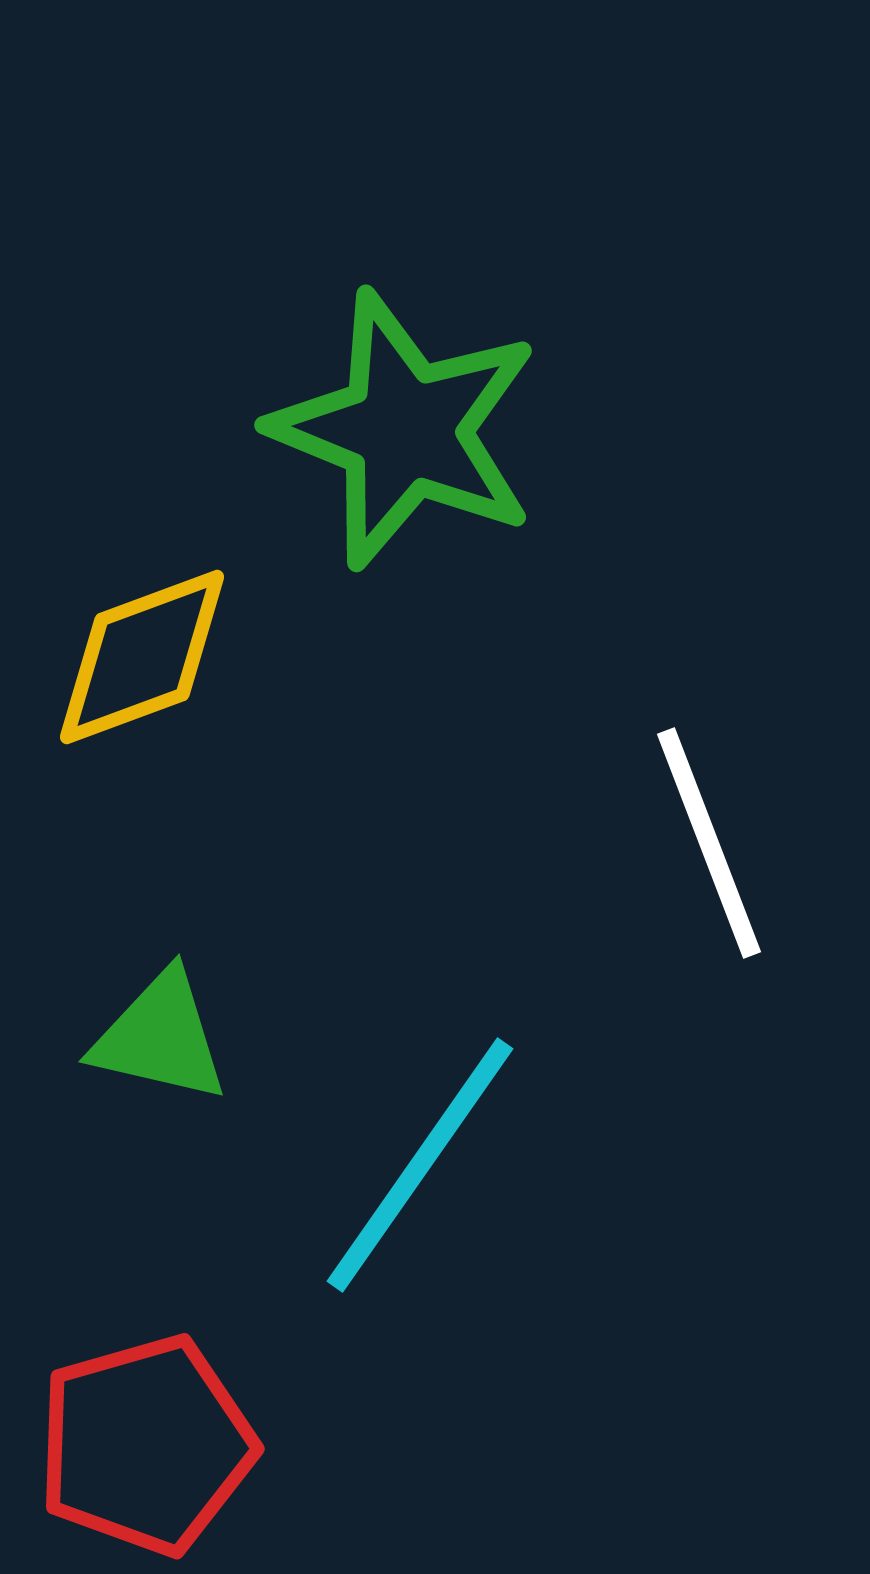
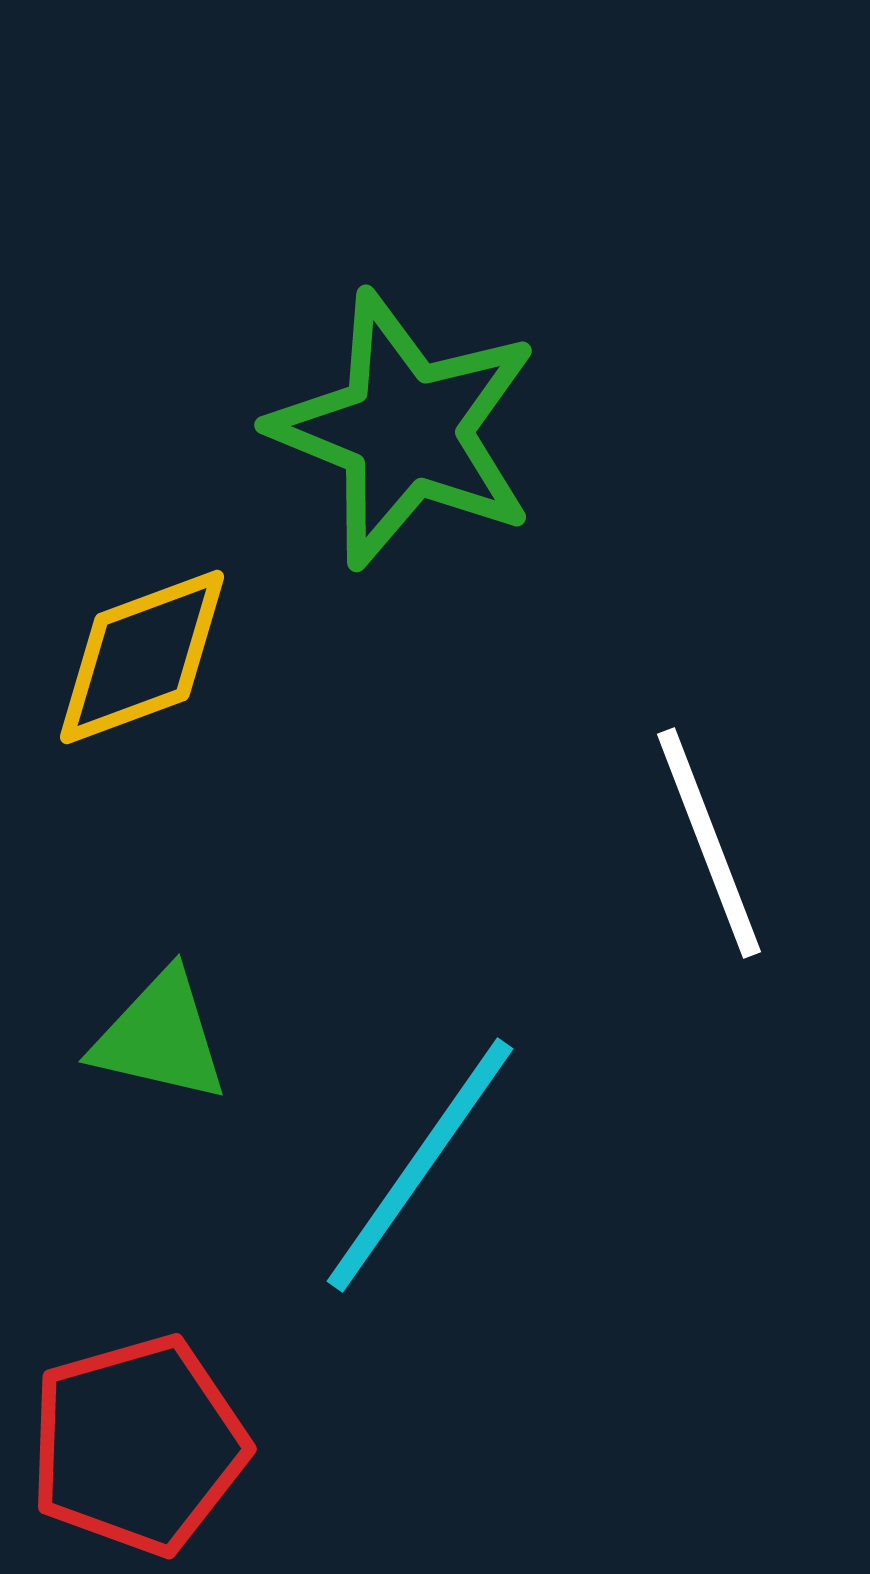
red pentagon: moved 8 px left
